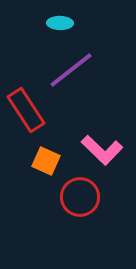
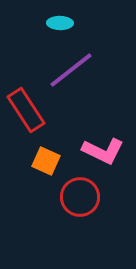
pink L-shape: moved 1 px right, 1 px down; rotated 18 degrees counterclockwise
